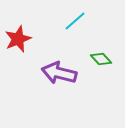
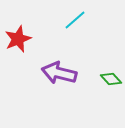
cyan line: moved 1 px up
green diamond: moved 10 px right, 20 px down
